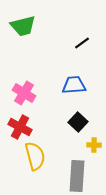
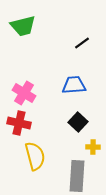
red cross: moved 1 px left, 4 px up; rotated 15 degrees counterclockwise
yellow cross: moved 1 px left, 2 px down
